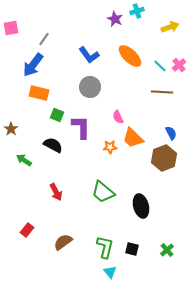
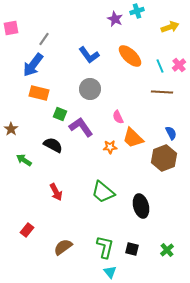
cyan line: rotated 24 degrees clockwise
gray circle: moved 2 px down
green square: moved 3 px right, 1 px up
purple L-shape: rotated 35 degrees counterclockwise
brown semicircle: moved 5 px down
